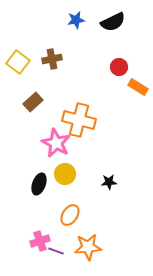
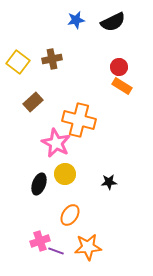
orange rectangle: moved 16 px left, 1 px up
